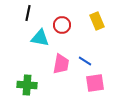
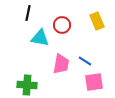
pink square: moved 1 px left, 1 px up
